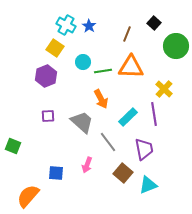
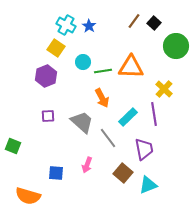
brown line: moved 7 px right, 13 px up; rotated 14 degrees clockwise
yellow square: moved 1 px right
orange arrow: moved 1 px right, 1 px up
gray line: moved 4 px up
orange semicircle: rotated 115 degrees counterclockwise
